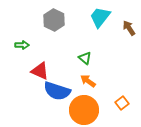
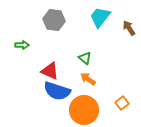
gray hexagon: rotated 20 degrees counterclockwise
red triangle: moved 10 px right
orange arrow: moved 2 px up
